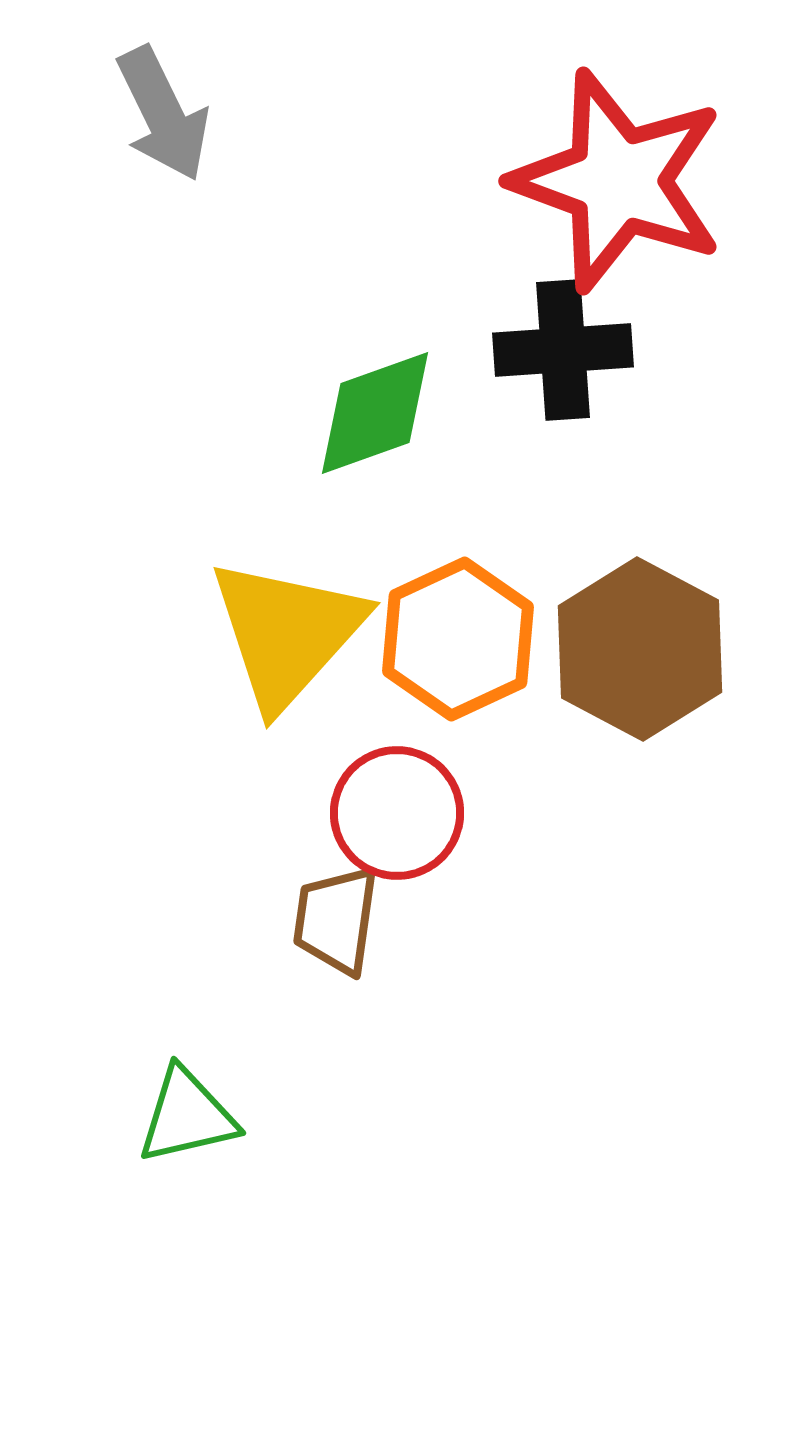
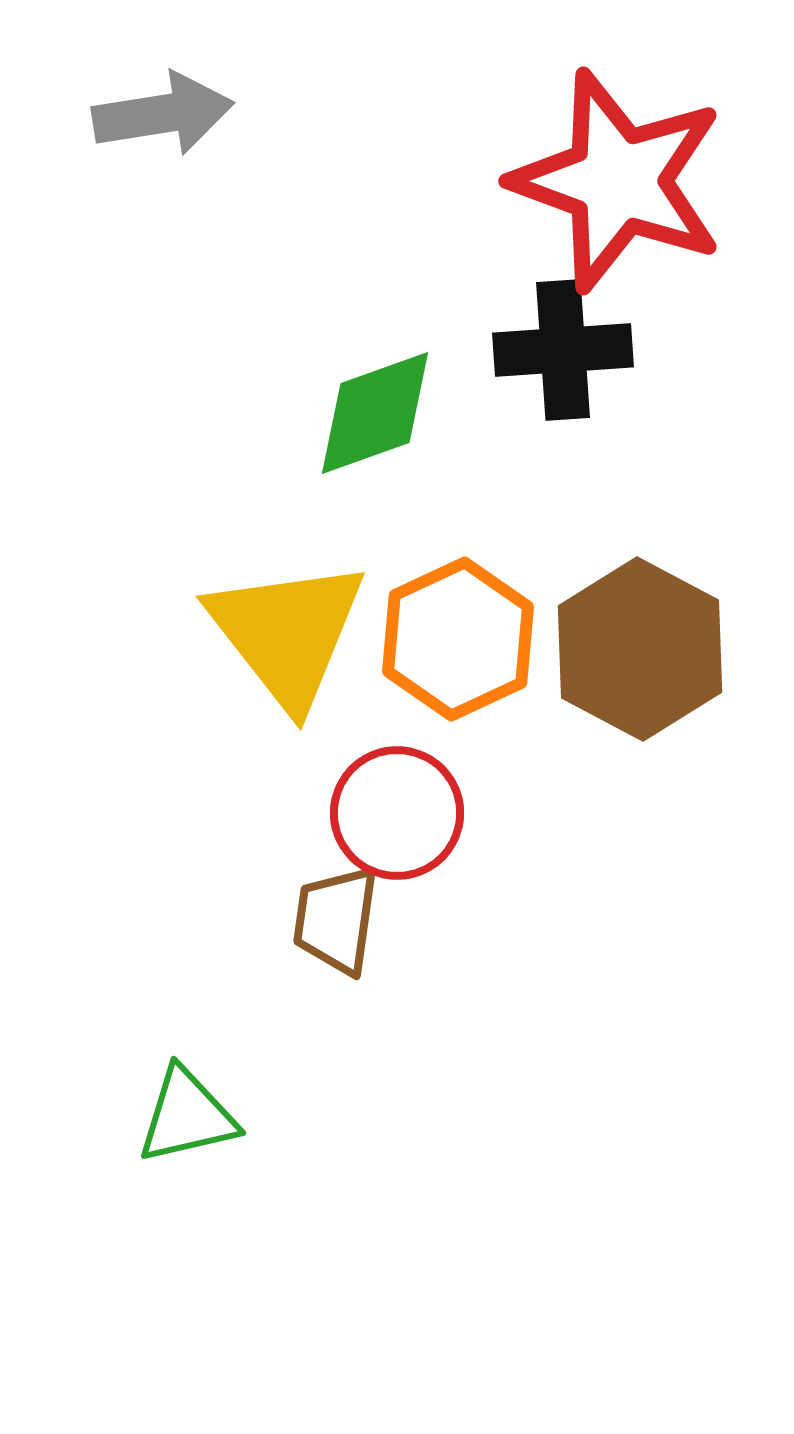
gray arrow: rotated 73 degrees counterclockwise
yellow triangle: rotated 20 degrees counterclockwise
